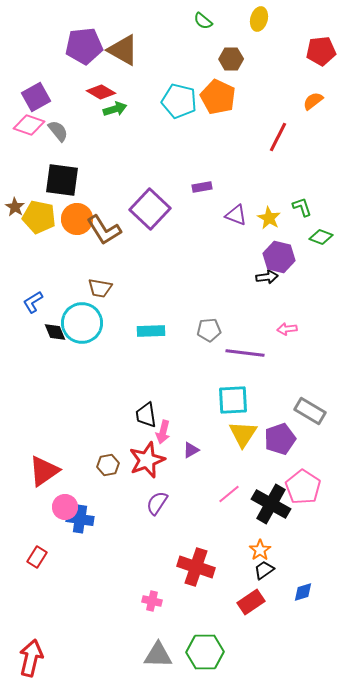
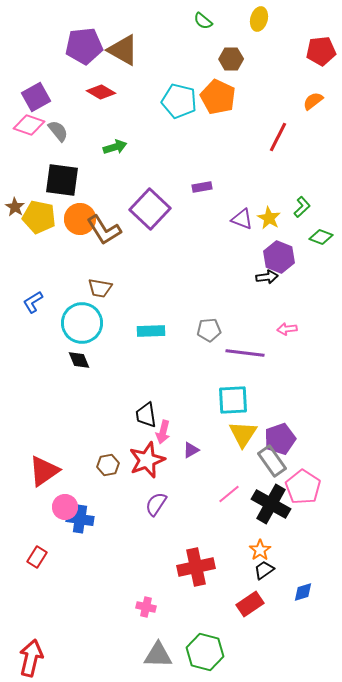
green arrow at (115, 109): moved 38 px down
green L-shape at (302, 207): rotated 65 degrees clockwise
purple triangle at (236, 215): moved 6 px right, 4 px down
orange circle at (77, 219): moved 3 px right
purple hexagon at (279, 257): rotated 8 degrees clockwise
black diamond at (55, 332): moved 24 px right, 28 px down
gray rectangle at (310, 411): moved 38 px left, 50 px down; rotated 24 degrees clockwise
purple semicircle at (157, 503): moved 1 px left, 1 px down
red cross at (196, 567): rotated 30 degrees counterclockwise
pink cross at (152, 601): moved 6 px left, 6 px down
red rectangle at (251, 602): moved 1 px left, 2 px down
green hexagon at (205, 652): rotated 15 degrees clockwise
